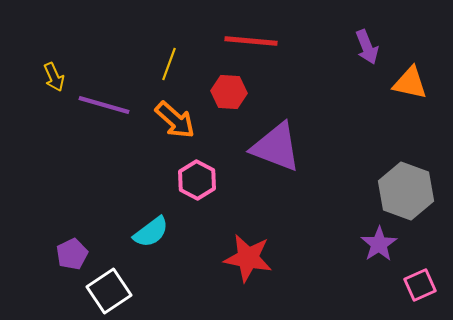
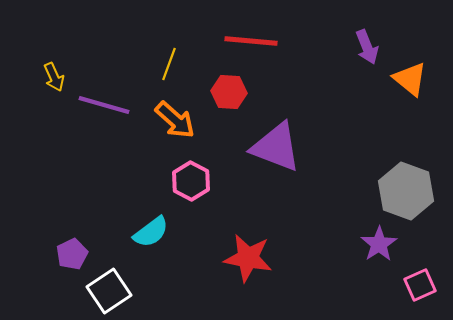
orange triangle: moved 4 px up; rotated 27 degrees clockwise
pink hexagon: moved 6 px left, 1 px down
